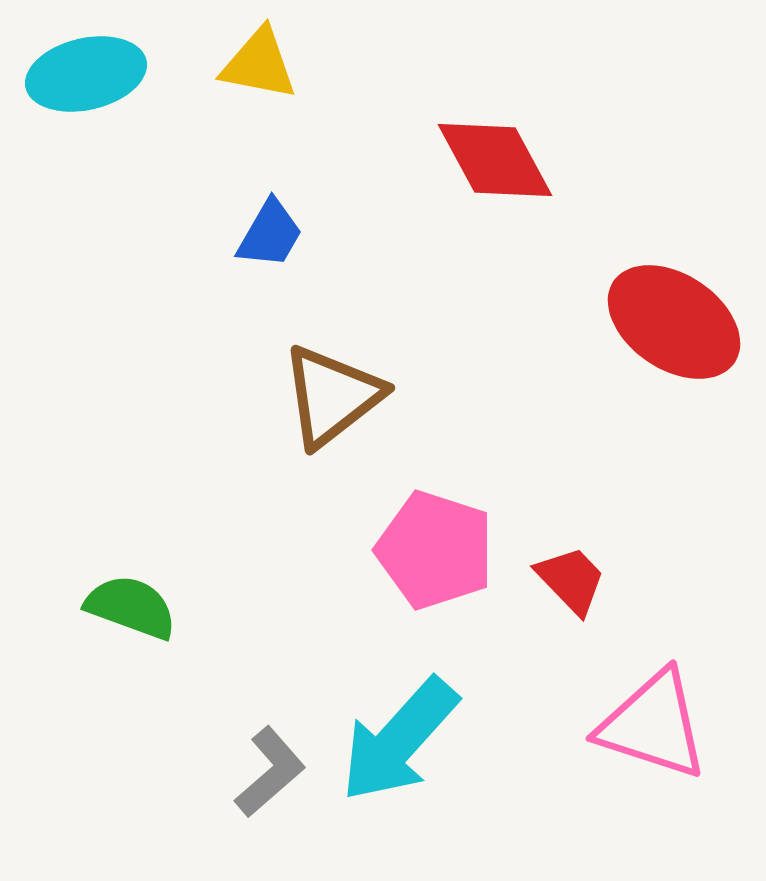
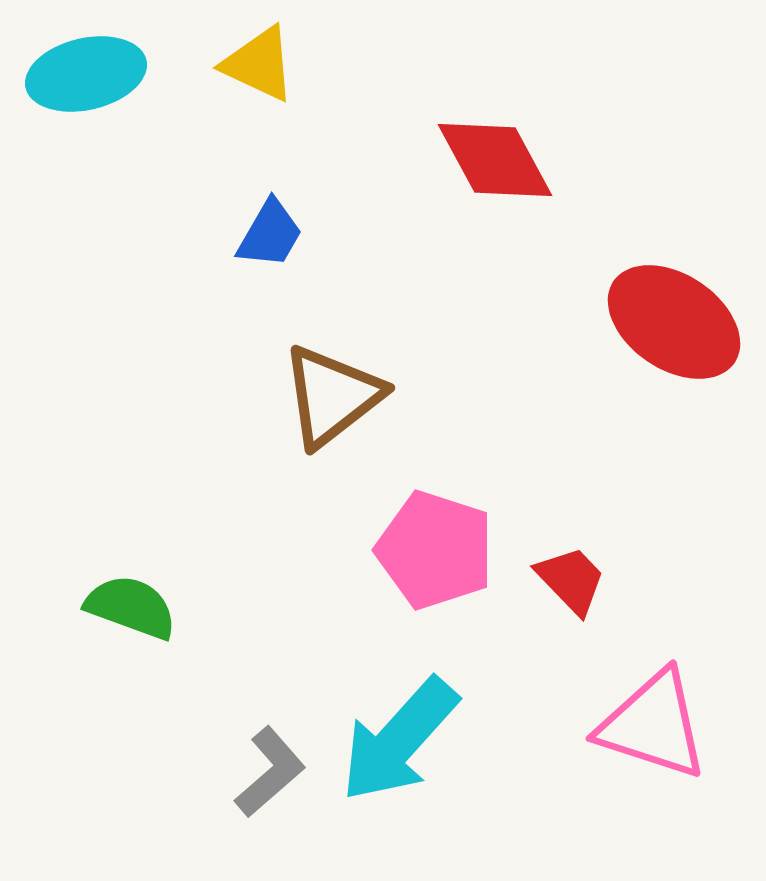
yellow triangle: rotated 14 degrees clockwise
